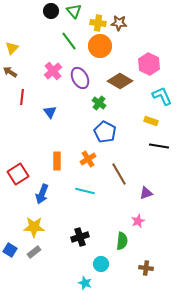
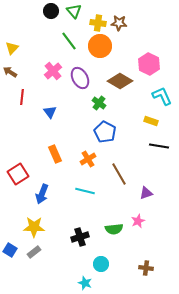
orange rectangle: moved 2 px left, 7 px up; rotated 24 degrees counterclockwise
green semicircle: moved 8 px left, 12 px up; rotated 78 degrees clockwise
